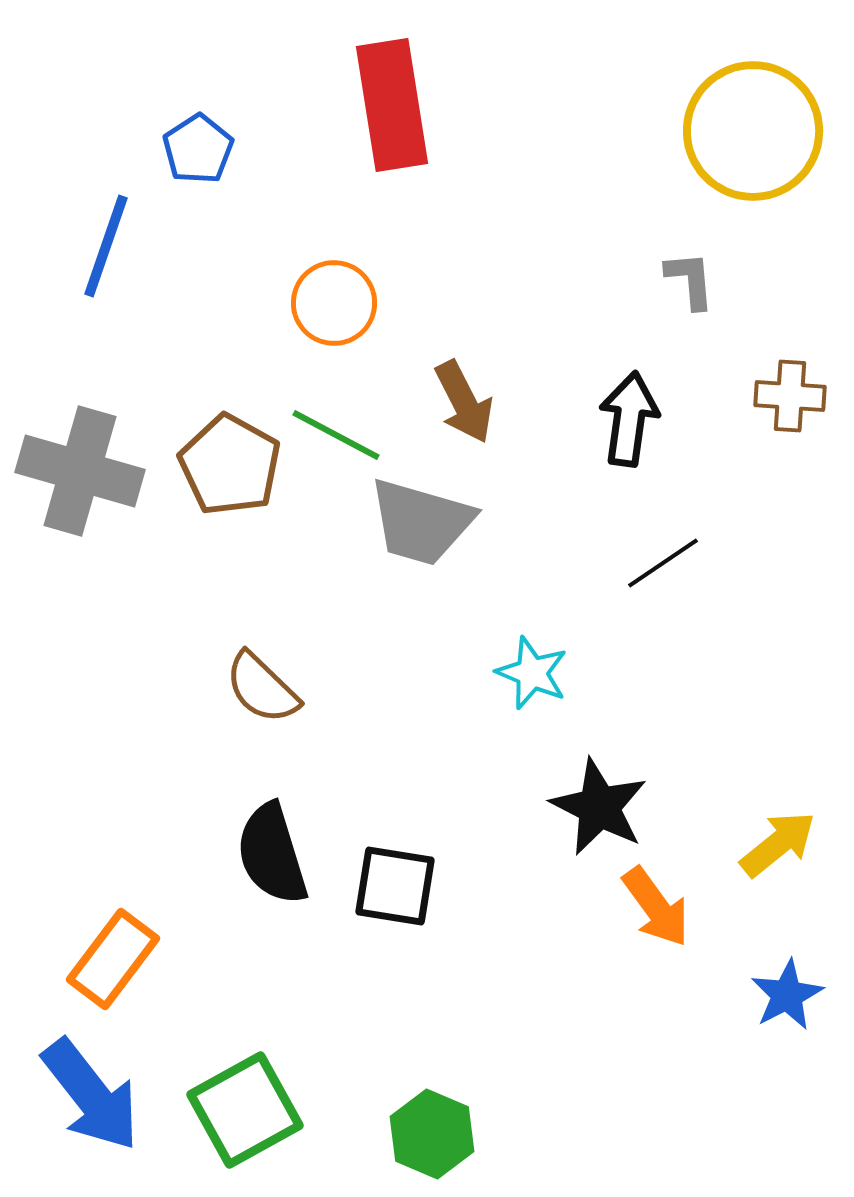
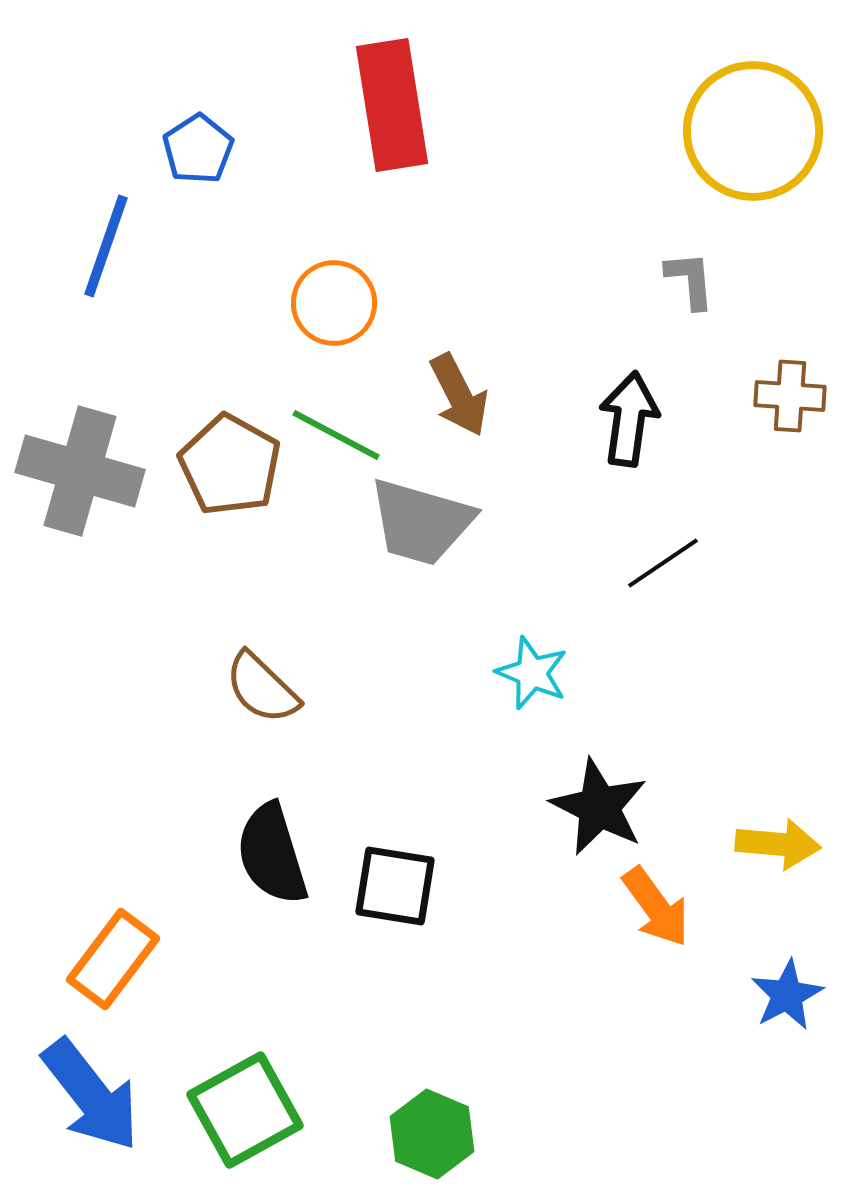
brown arrow: moved 5 px left, 7 px up
yellow arrow: rotated 44 degrees clockwise
